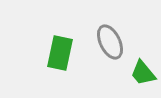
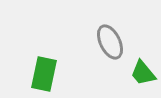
green rectangle: moved 16 px left, 21 px down
